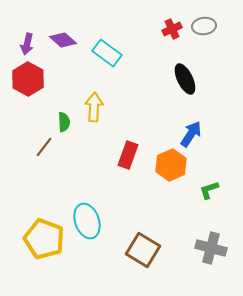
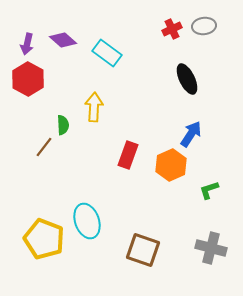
black ellipse: moved 2 px right
green semicircle: moved 1 px left, 3 px down
brown square: rotated 12 degrees counterclockwise
